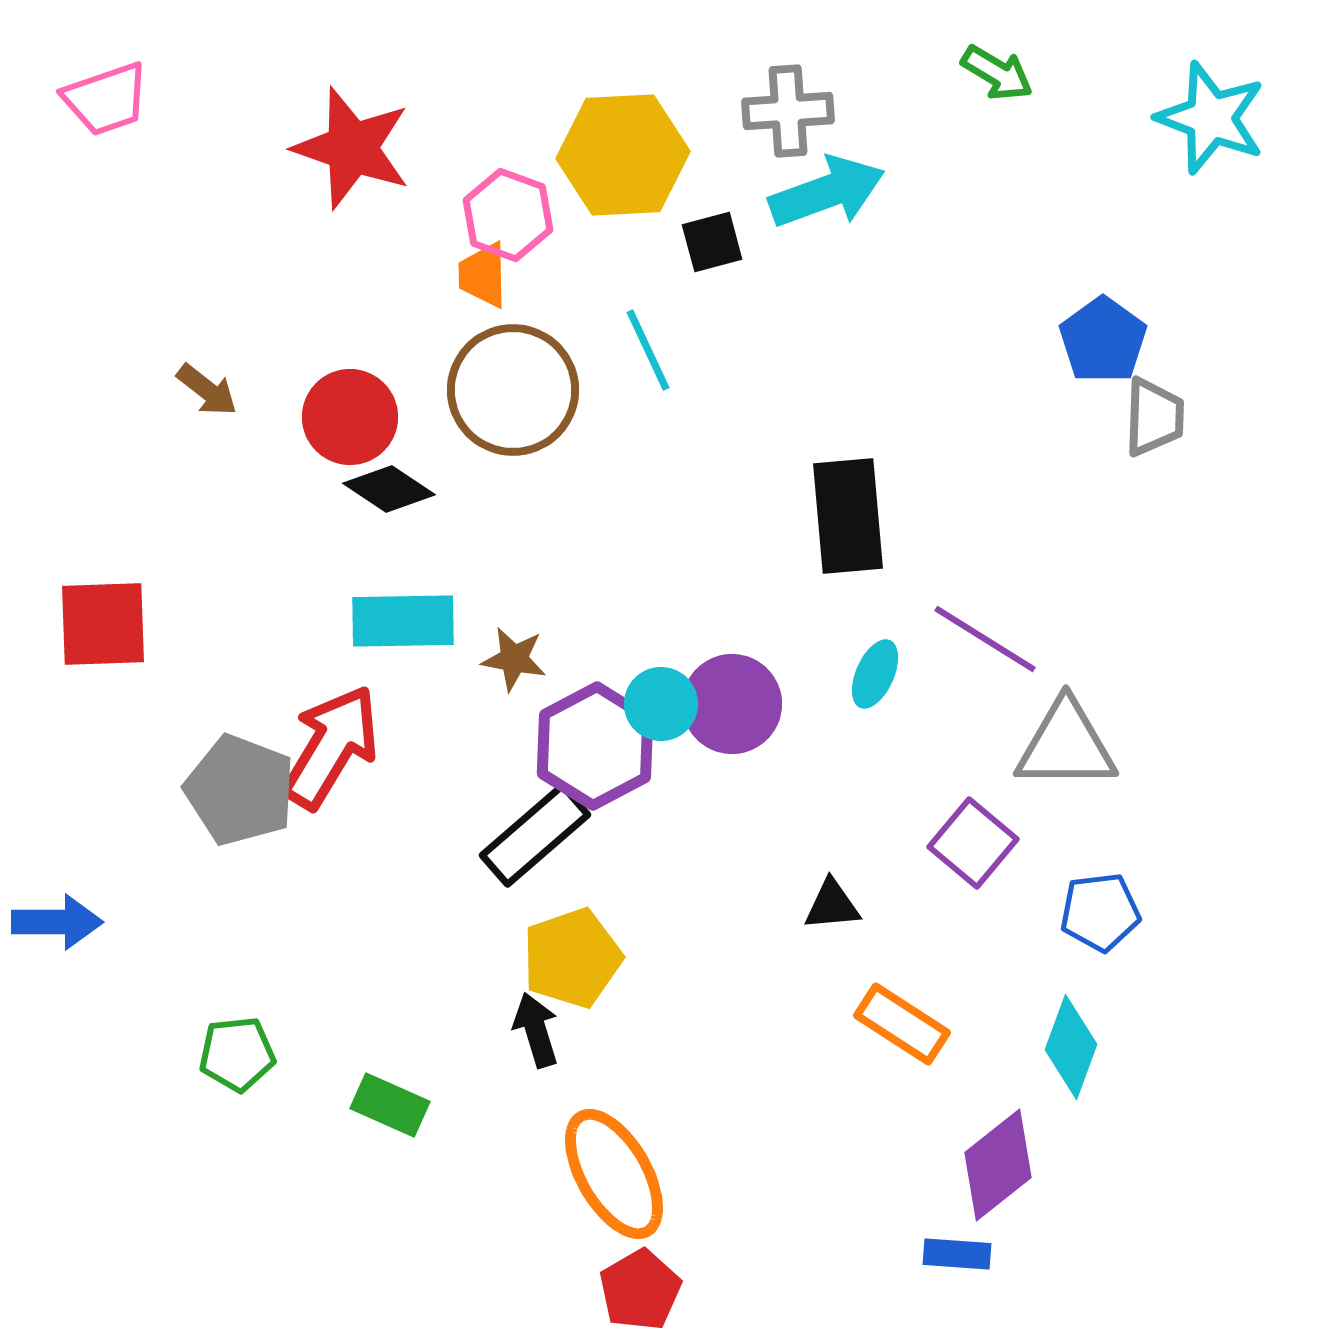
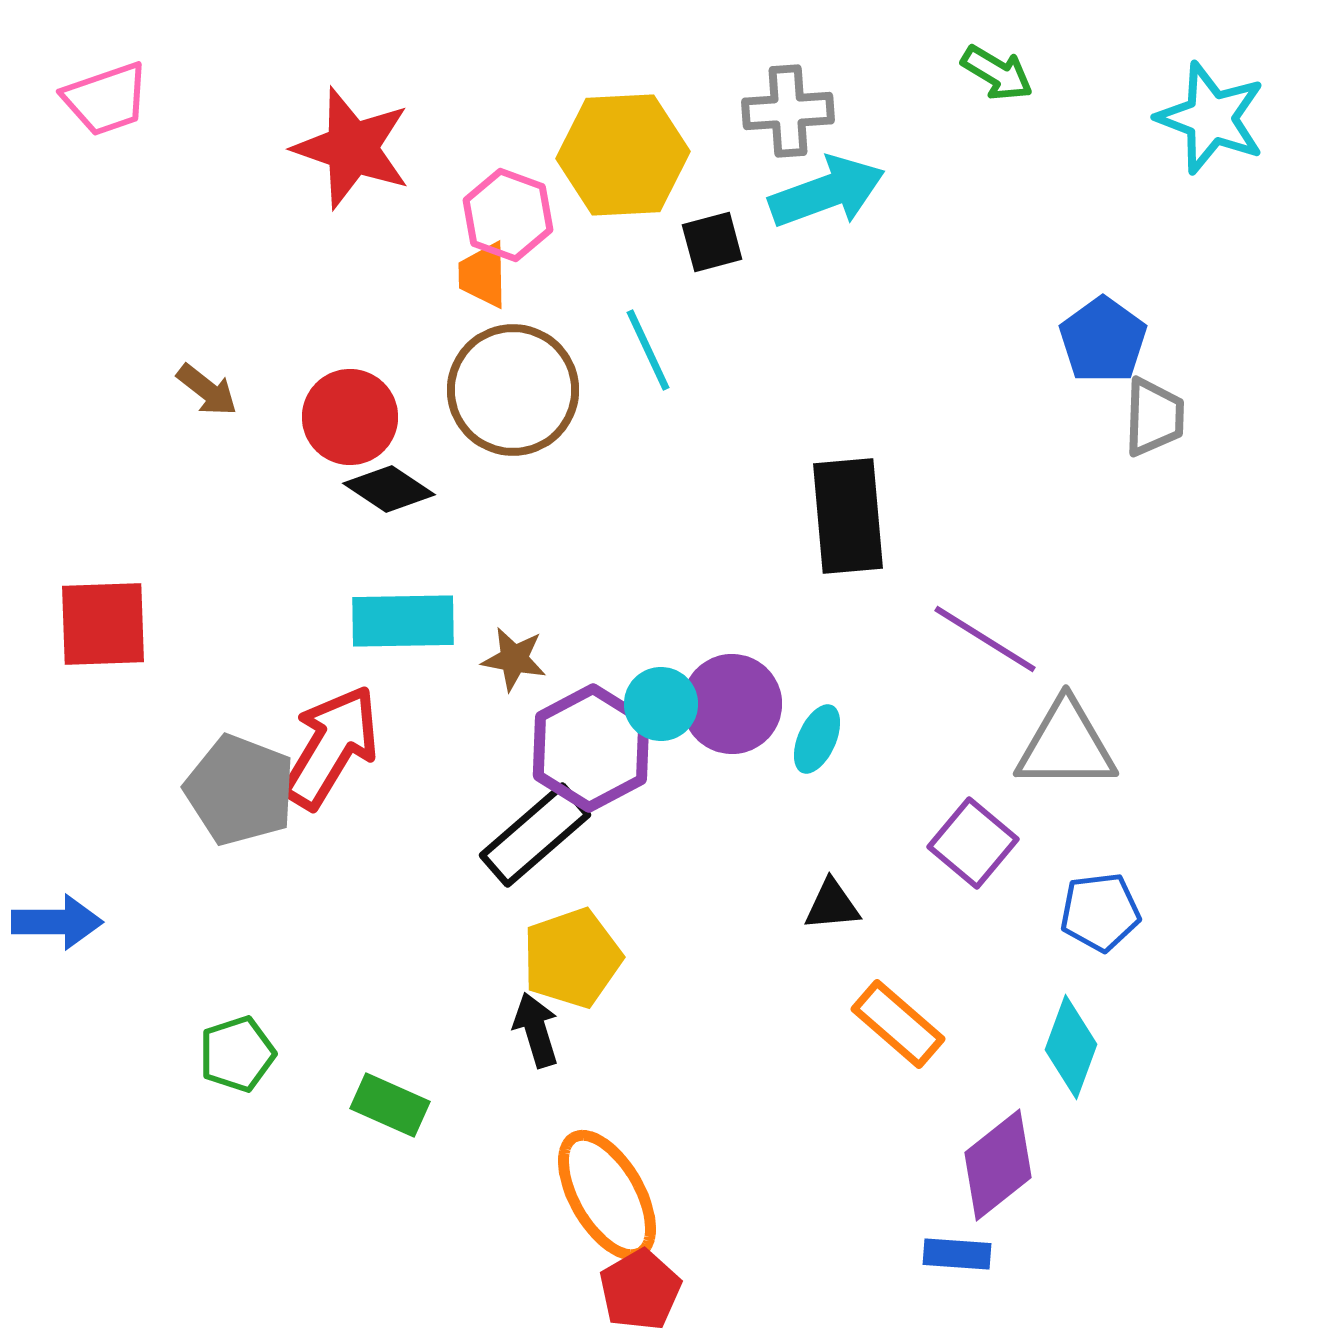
cyan ellipse at (875, 674): moved 58 px left, 65 px down
purple hexagon at (595, 746): moved 4 px left, 2 px down
orange rectangle at (902, 1024): moved 4 px left; rotated 8 degrees clockwise
green pentagon at (237, 1054): rotated 12 degrees counterclockwise
orange ellipse at (614, 1174): moved 7 px left, 21 px down
